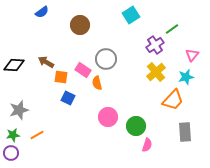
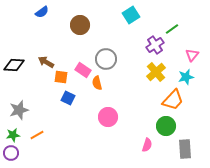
green circle: moved 30 px right
gray rectangle: moved 17 px down
